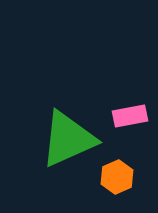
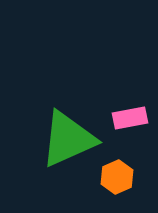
pink rectangle: moved 2 px down
